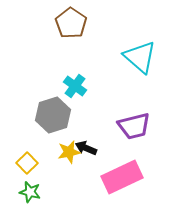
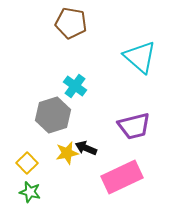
brown pentagon: rotated 24 degrees counterclockwise
yellow star: moved 2 px left, 1 px down
